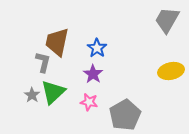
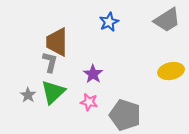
gray trapezoid: rotated 152 degrees counterclockwise
brown trapezoid: rotated 12 degrees counterclockwise
blue star: moved 12 px right, 26 px up; rotated 12 degrees clockwise
gray L-shape: moved 7 px right
gray star: moved 4 px left
gray pentagon: rotated 24 degrees counterclockwise
